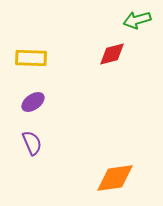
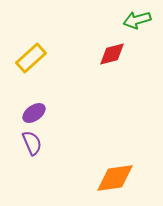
yellow rectangle: rotated 44 degrees counterclockwise
purple ellipse: moved 1 px right, 11 px down
